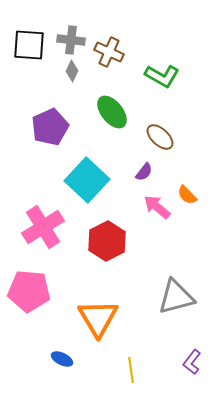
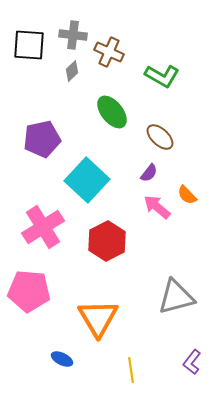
gray cross: moved 2 px right, 5 px up
gray diamond: rotated 20 degrees clockwise
purple pentagon: moved 8 px left, 12 px down; rotated 12 degrees clockwise
purple semicircle: moved 5 px right, 1 px down
